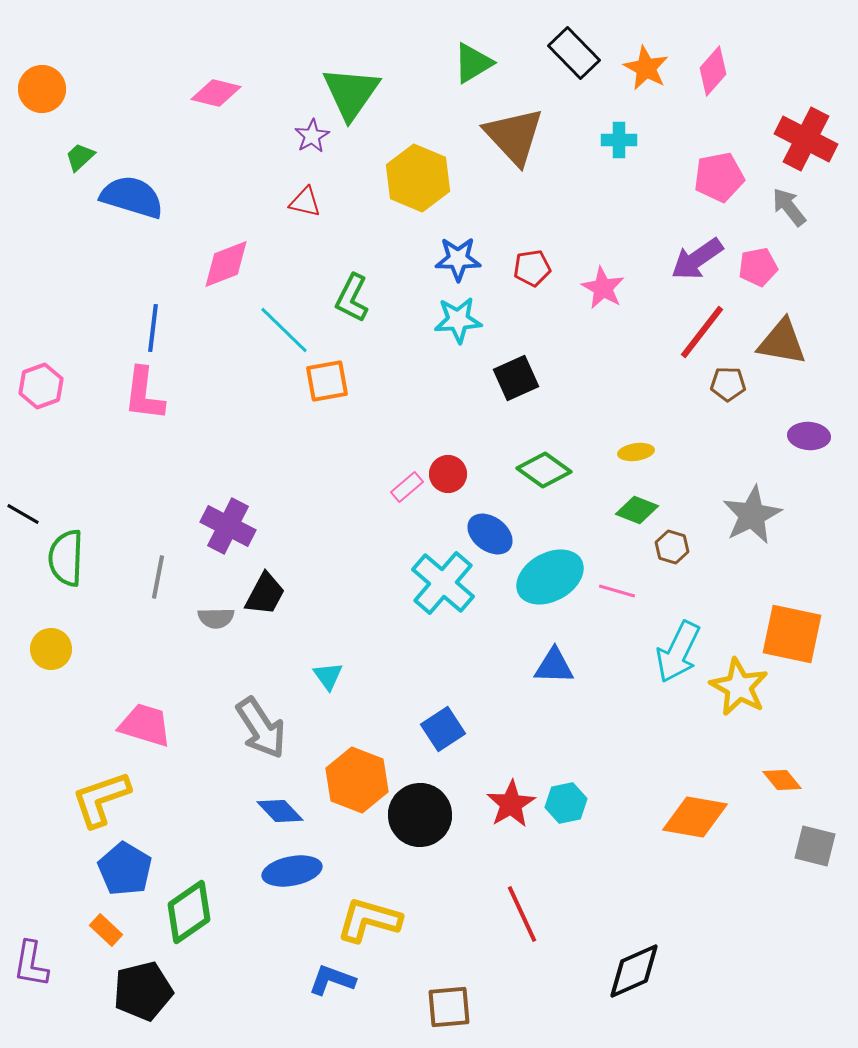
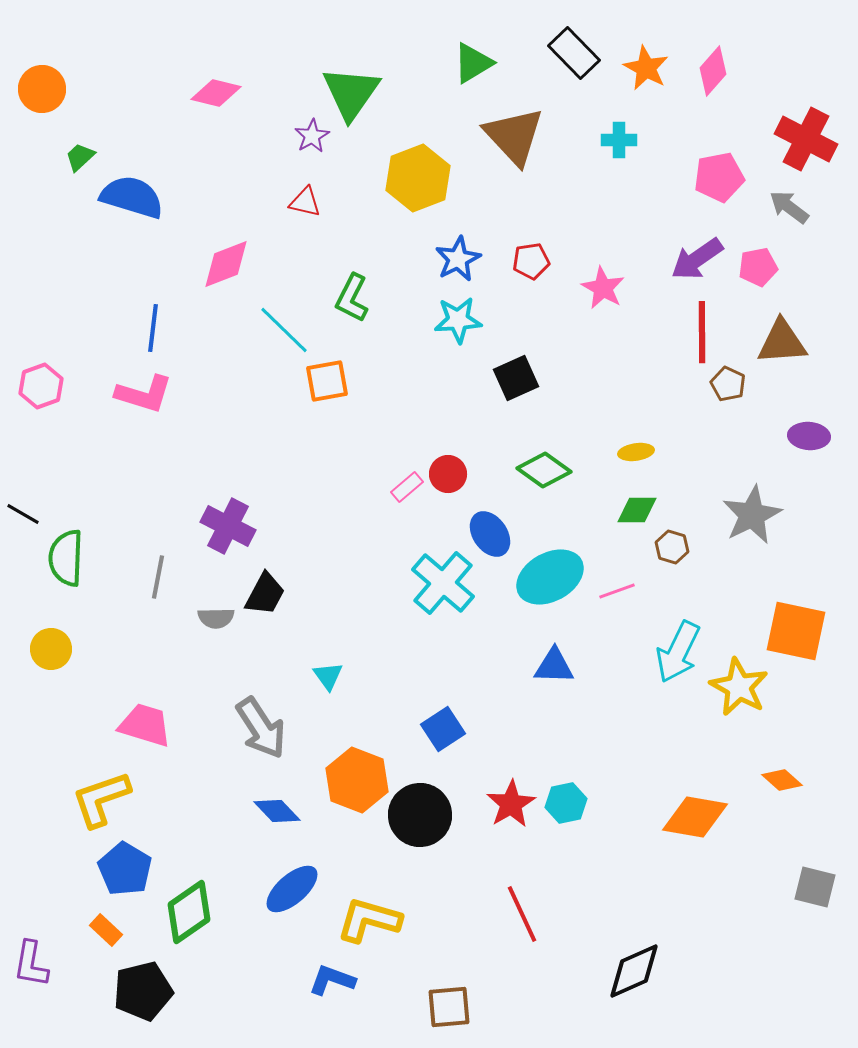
yellow hexagon at (418, 178): rotated 16 degrees clockwise
gray arrow at (789, 207): rotated 15 degrees counterclockwise
blue star at (458, 259): rotated 27 degrees counterclockwise
red pentagon at (532, 268): moved 1 px left, 7 px up
red line at (702, 332): rotated 38 degrees counterclockwise
brown triangle at (782, 342): rotated 14 degrees counterclockwise
brown pentagon at (728, 384): rotated 24 degrees clockwise
pink L-shape at (144, 394): rotated 80 degrees counterclockwise
green diamond at (637, 510): rotated 21 degrees counterclockwise
blue ellipse at (490, 534): rotated 18 degrees clockwise
pink line at (617, 591): rotated 36 degrees counterclockwise
orange square at (792, 634): moved 4 px right, 3 px up
orange diamond at (782, 780): rotated 9 degrees counterclockwise
blue diamond at (280, 811): moved 3 px left
gray square at (815, 846): moved 41 px down
blue ellipse at (292, 871): moved 18 px down; rotated 30 degrees counterclockwise
